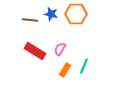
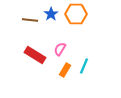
blue star: rotated 24 degrees clockwise
red rectangle: moved 4 px down
